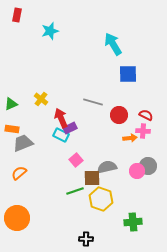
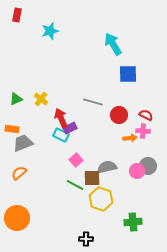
green triangle: moved 5 px right, 5 px up
green line: moved 6 px up; rotated 48 degrees clockwise
